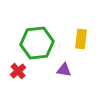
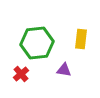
red cross: moved 3 px right, 3 px down
